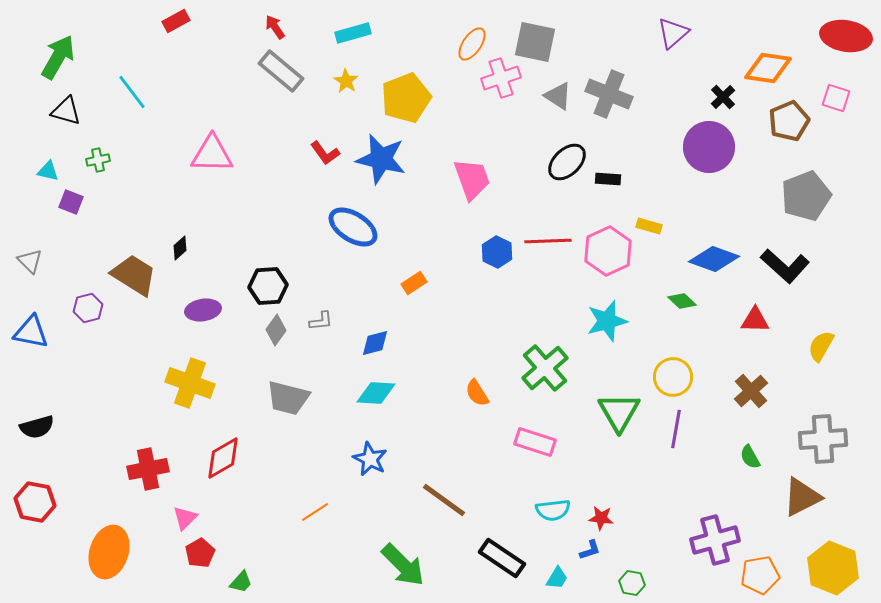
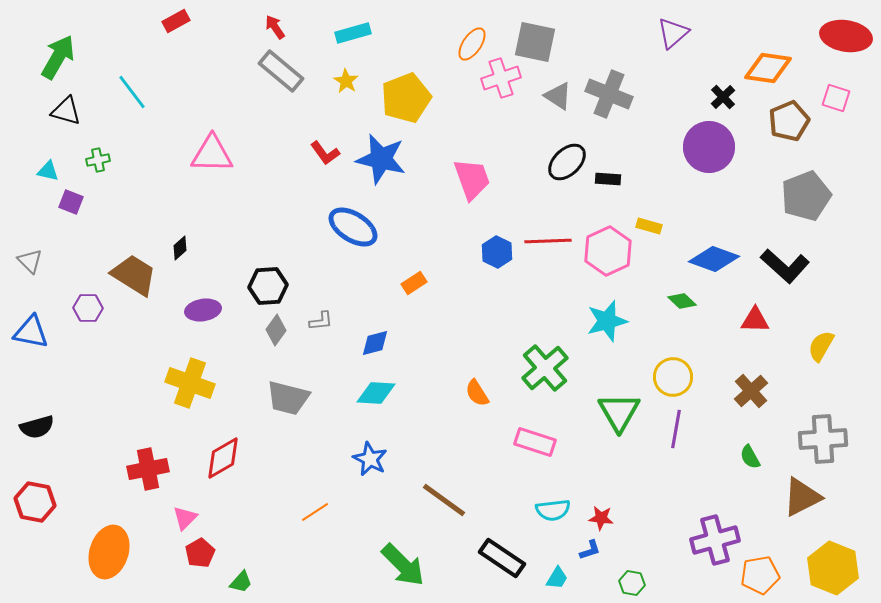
purple hexagon at (88, 308): rotated 16 degrees clockwise
